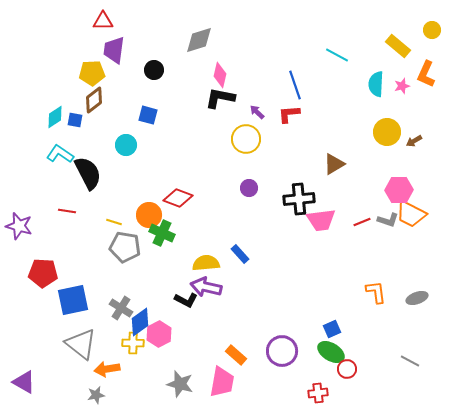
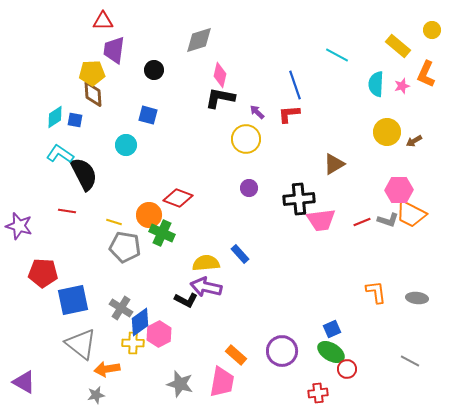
brown diamond at (94, 100): moved 1 px left, 6 px up; rotated 56 degrees counterclockwise
black semicircle at (88, 173): moved 4 px left, 1 px down
gray ellipse at (417, 298): rotated 25 degrees clockwise
